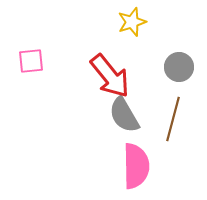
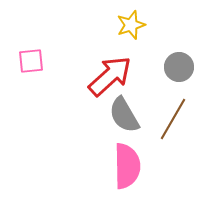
yellow star: moved 1 px left, 3 px down
red arrow: rotated 93 degrees counterclockwise
brown line: rotated 15 degrees clockwise
pink semicircle: moved 9 px left
